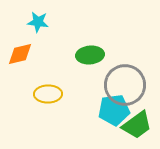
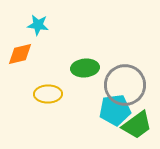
cyan star: moved 3 px down
green ellipse: moved 5 px left, 13 px down
cyan pentagon: moved 1 px right
